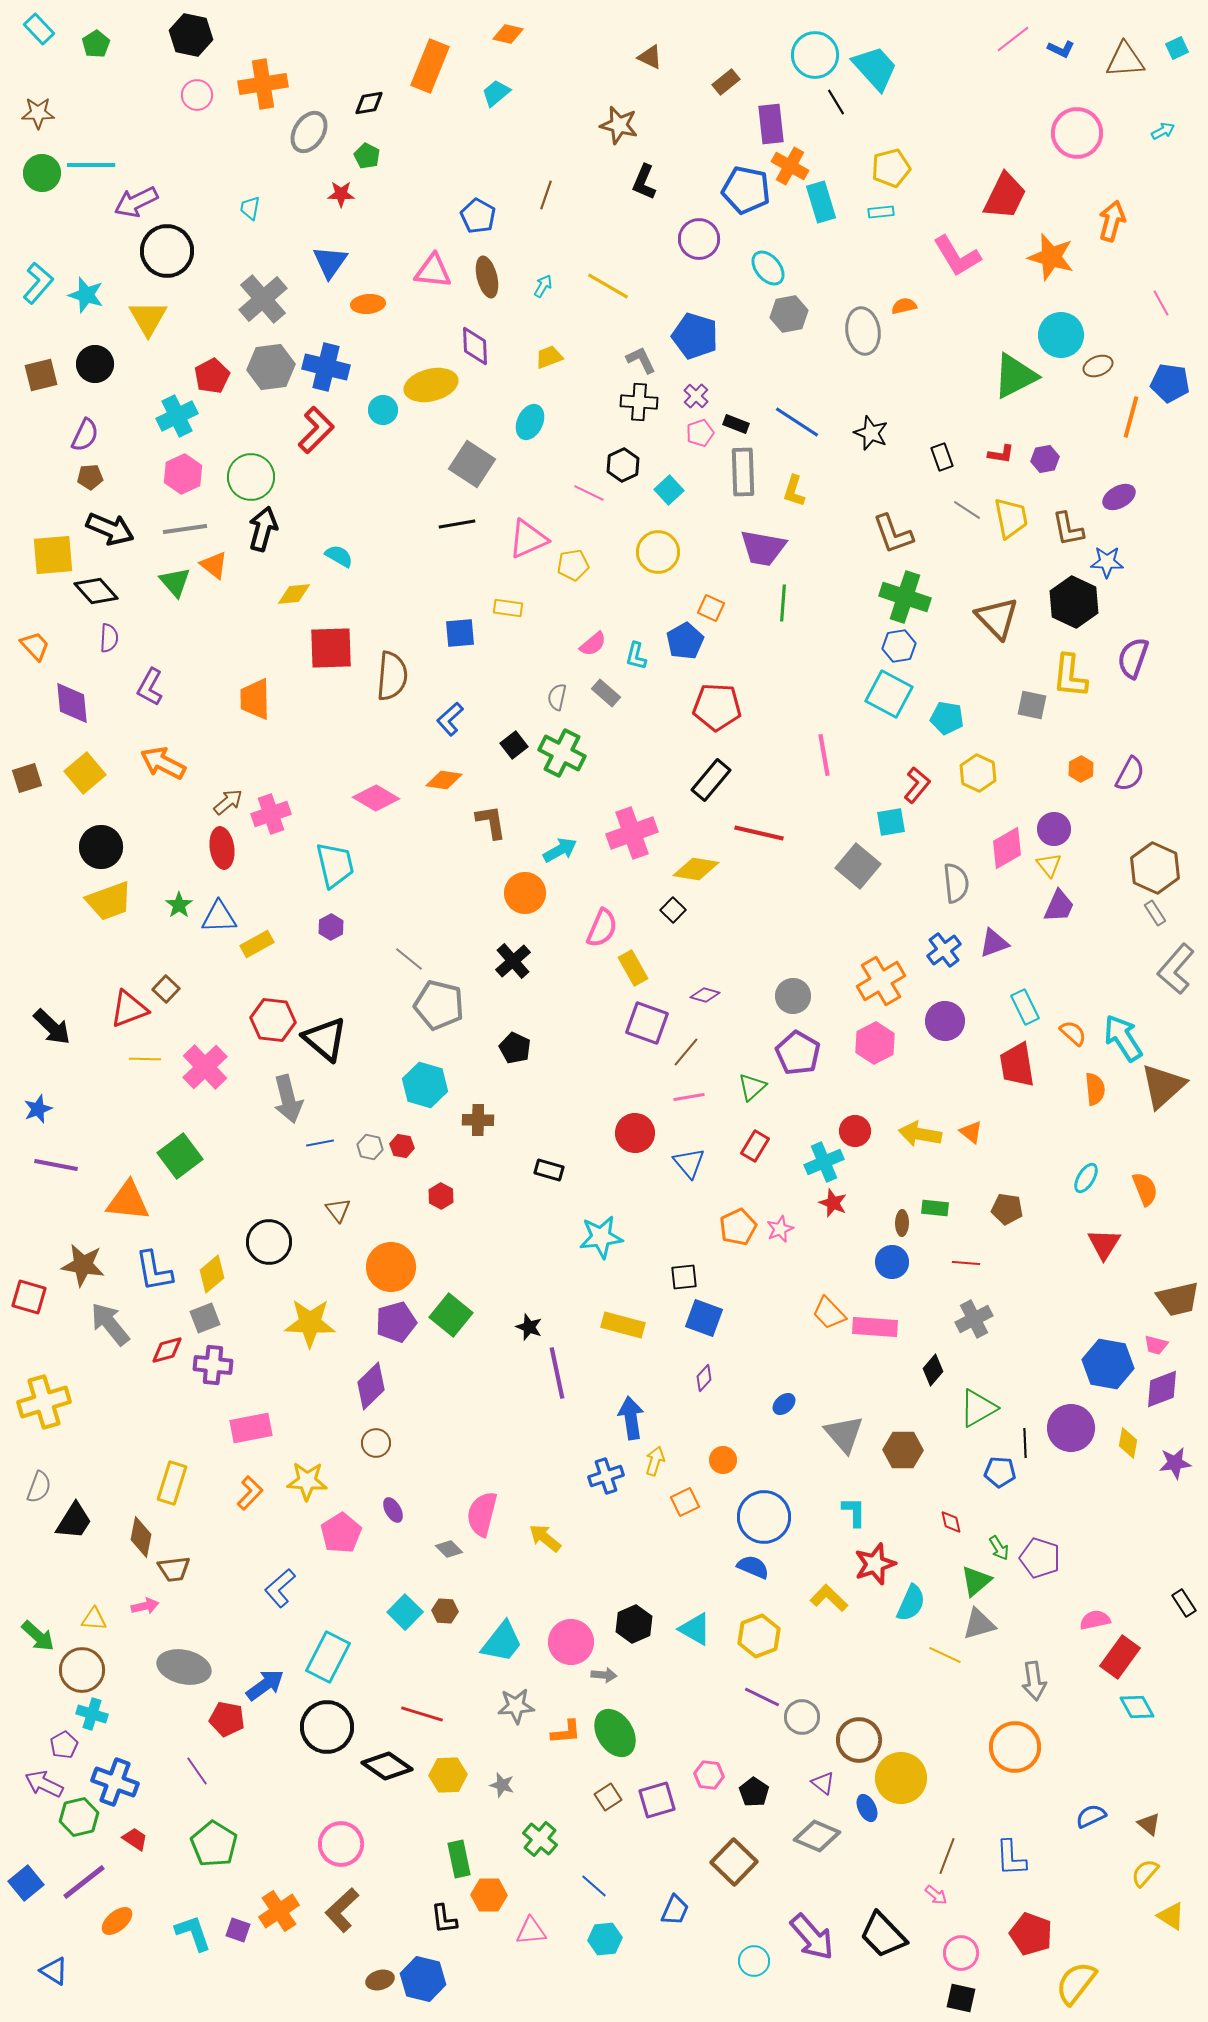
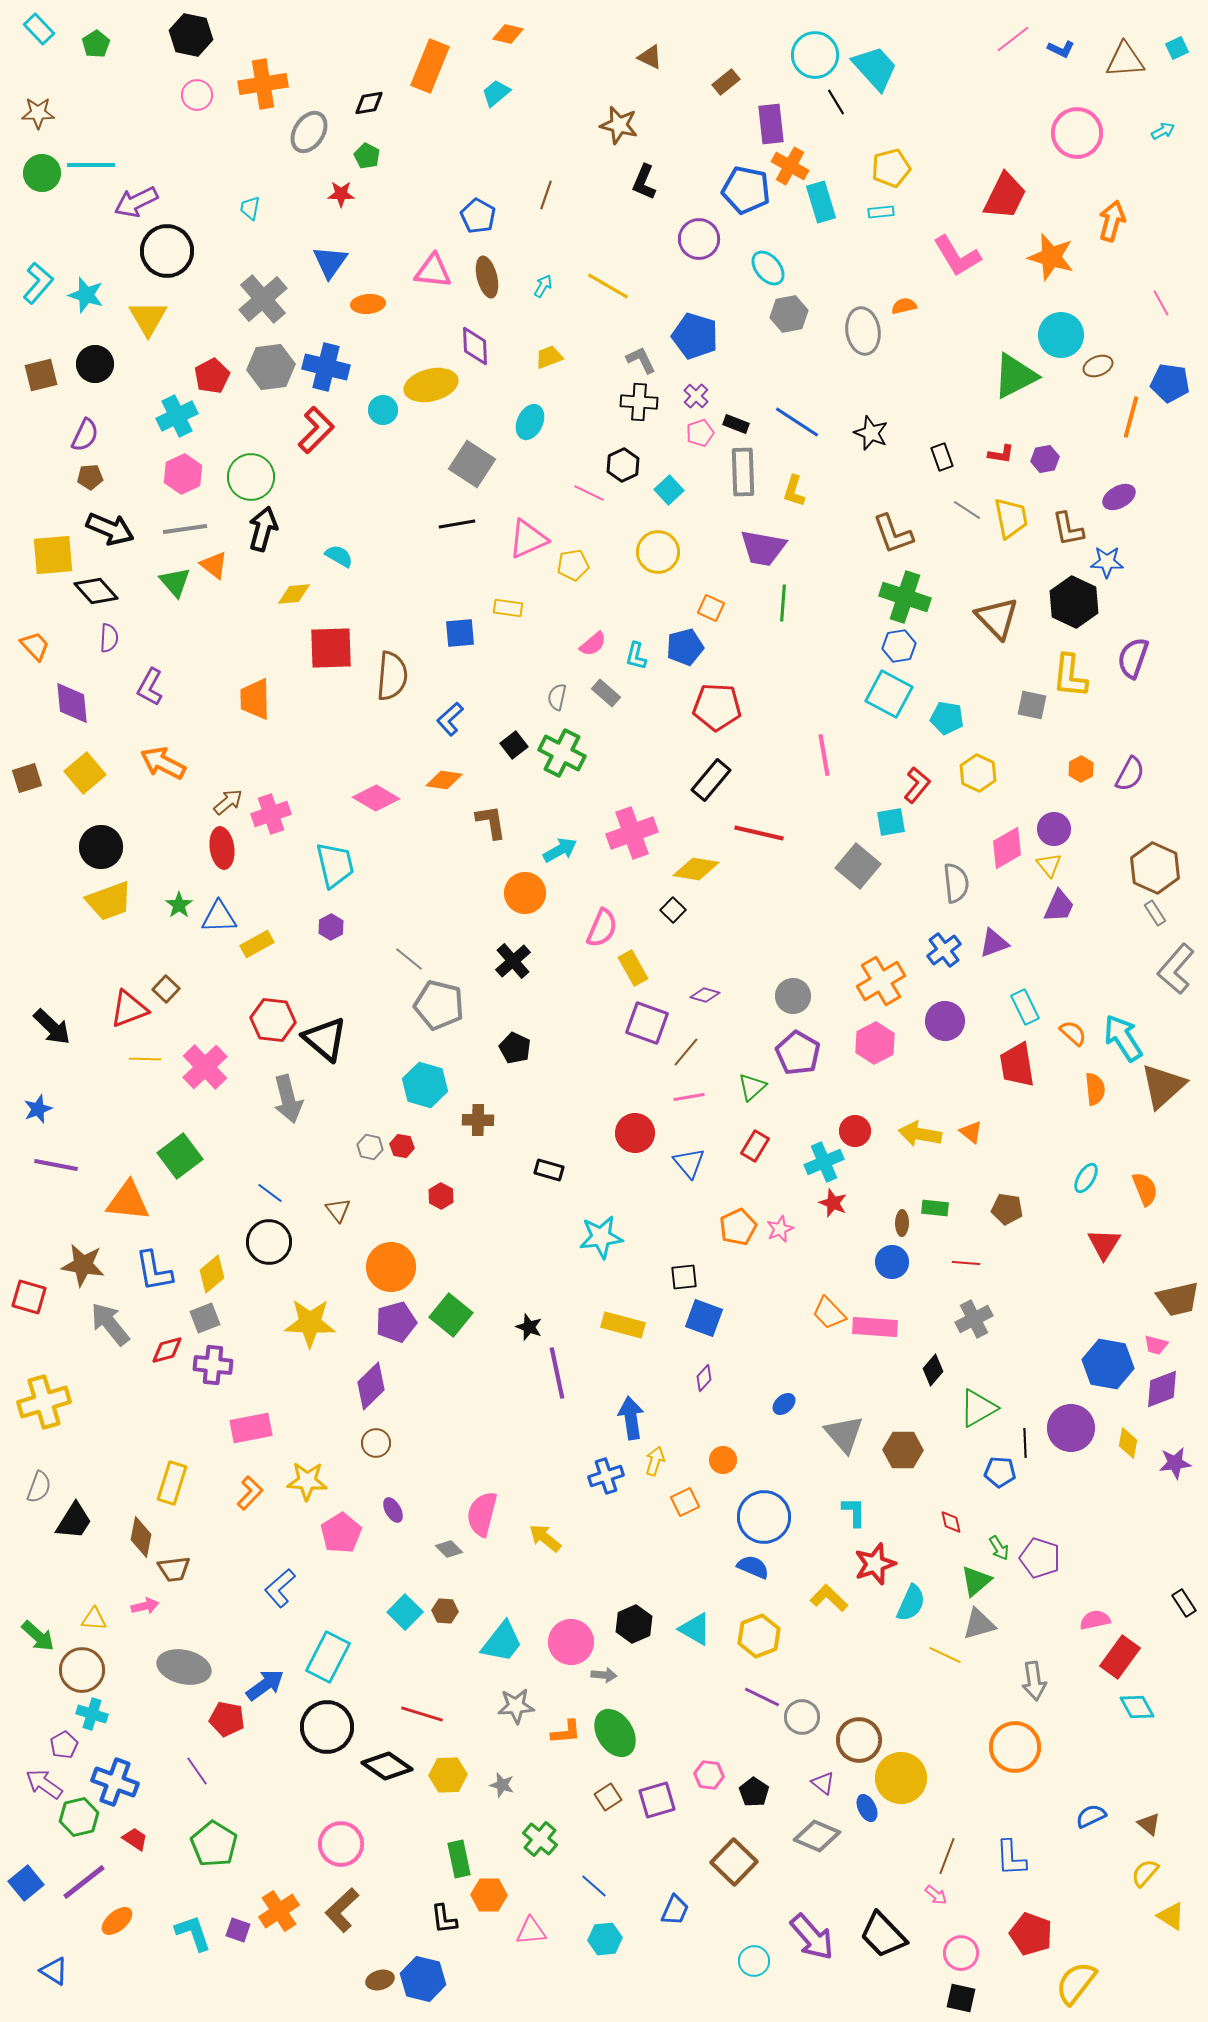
blue pentagon at (685, 641): moved 6 px down; rotated 15 degrees clockwise
blue line at (320, 1143): moved 50 px left, 50 px down; rotated 48 degrees clockwise
purple arrow at (44, 1784): rotated 9 degrees clockwise
